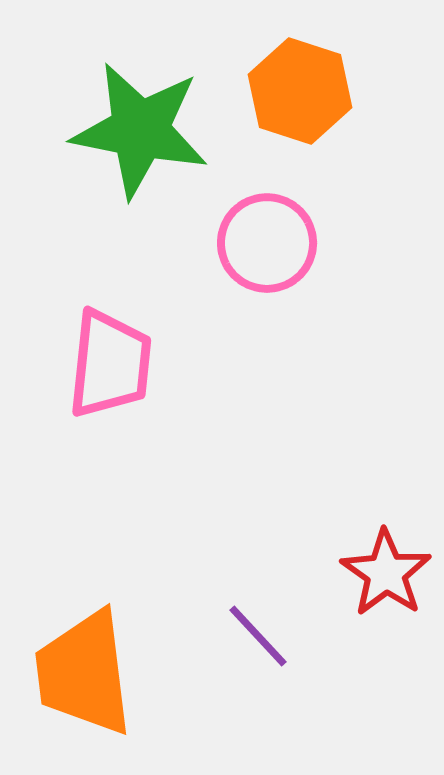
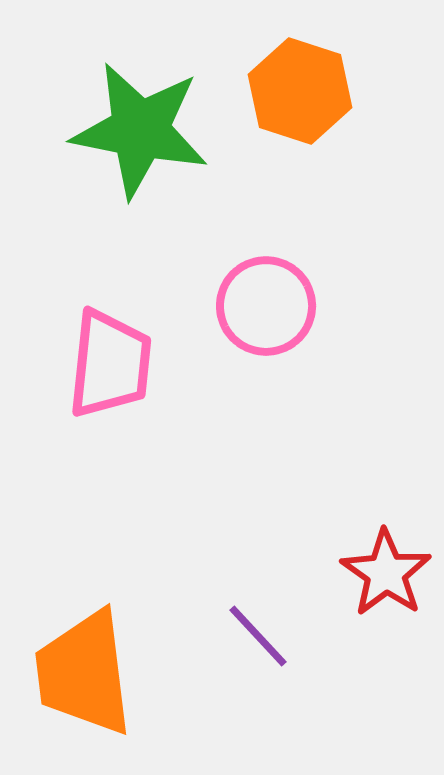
pink circle: moved 1 px left, 63 px down
